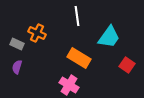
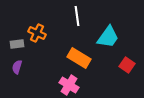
cyan trapezoid: moved 1 px left
gray rectangle: rotated 32 degrees counterclockwise
